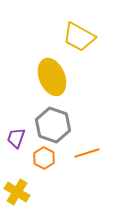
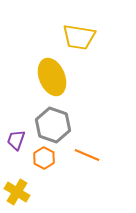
yellow trapezoid: rotated 20 degrees counterclockwise
purple trapezoid: moved 2 px down
orange line: moved 2 px down; rotated 40 degrees clockwise
